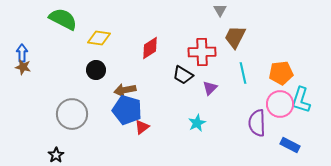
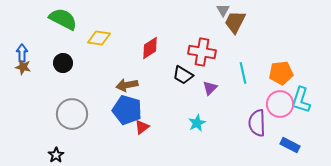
gray triangle: moved 3 px right
brown trapezoid: moved 15 px up
red cross: rotated 12 degrees clockwise
black circle: moved 33 px left, 7 px up
brown arrow: moved 2 px right, 5 px up
